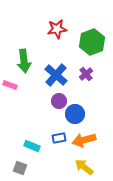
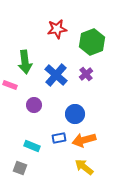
green arrow: moved 1 px right, 1 px down
purple circle: moved 25 px left, 4 px down
